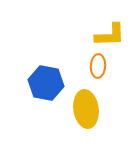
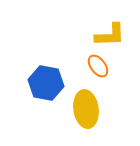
orange ellipse: rotated 40 degrees counterclockwise
